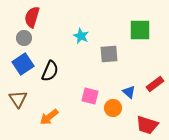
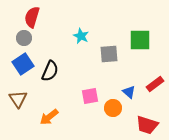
green square: moved 10 px down
pink square: rotated 24 degrees counterclockwise
